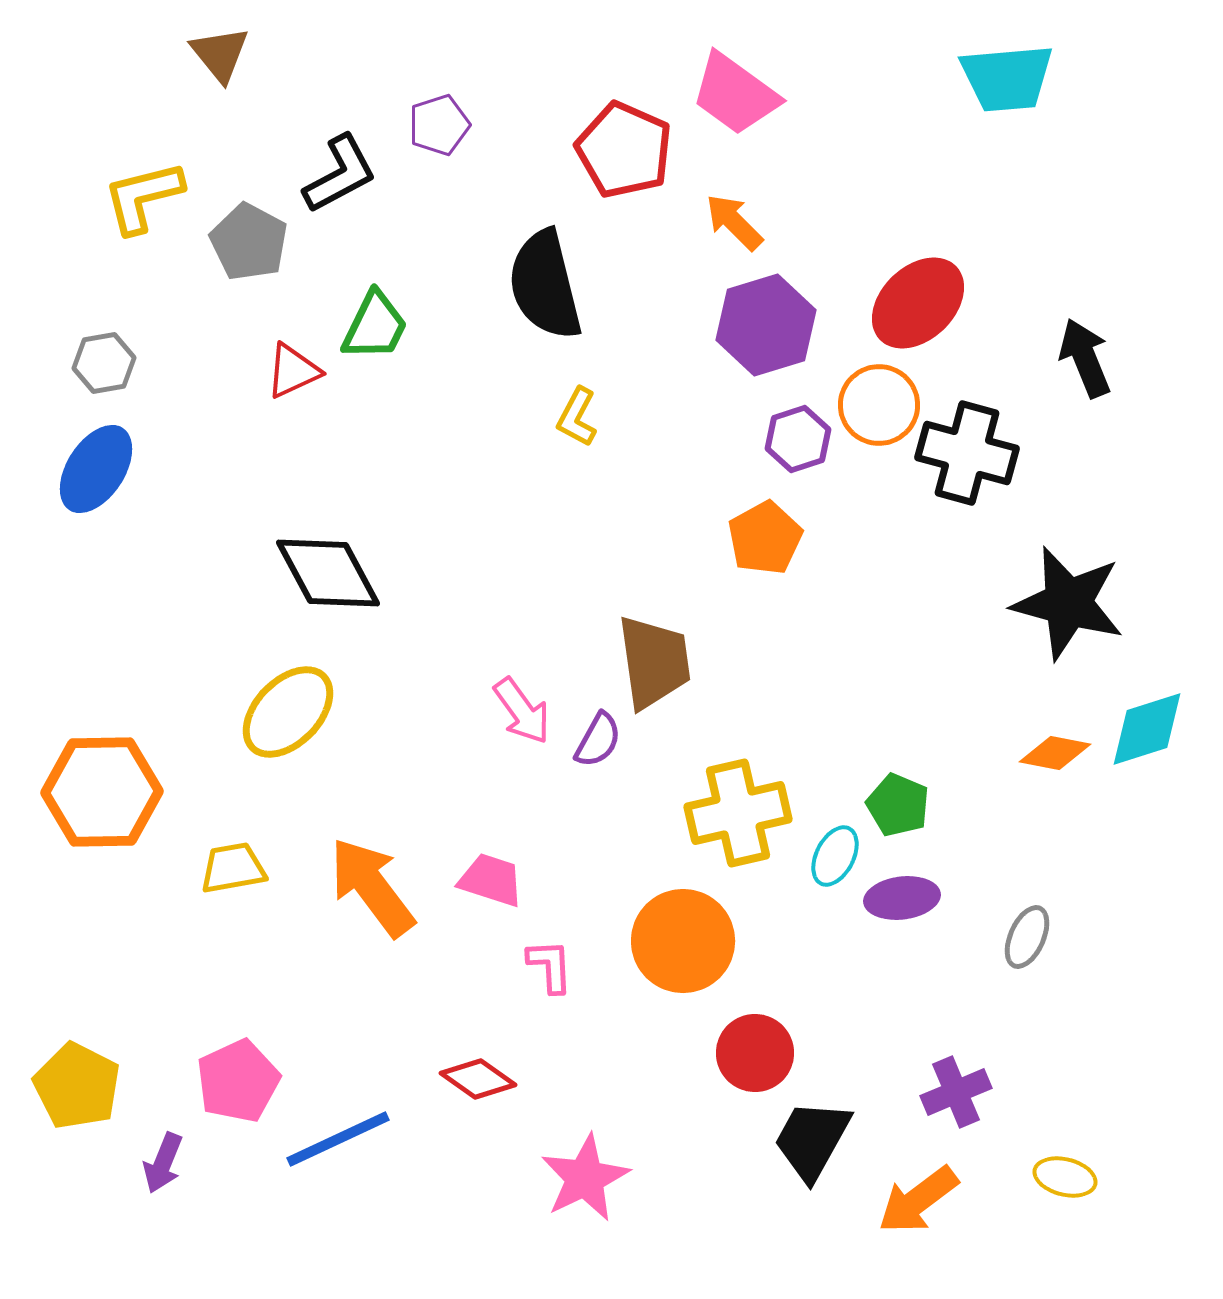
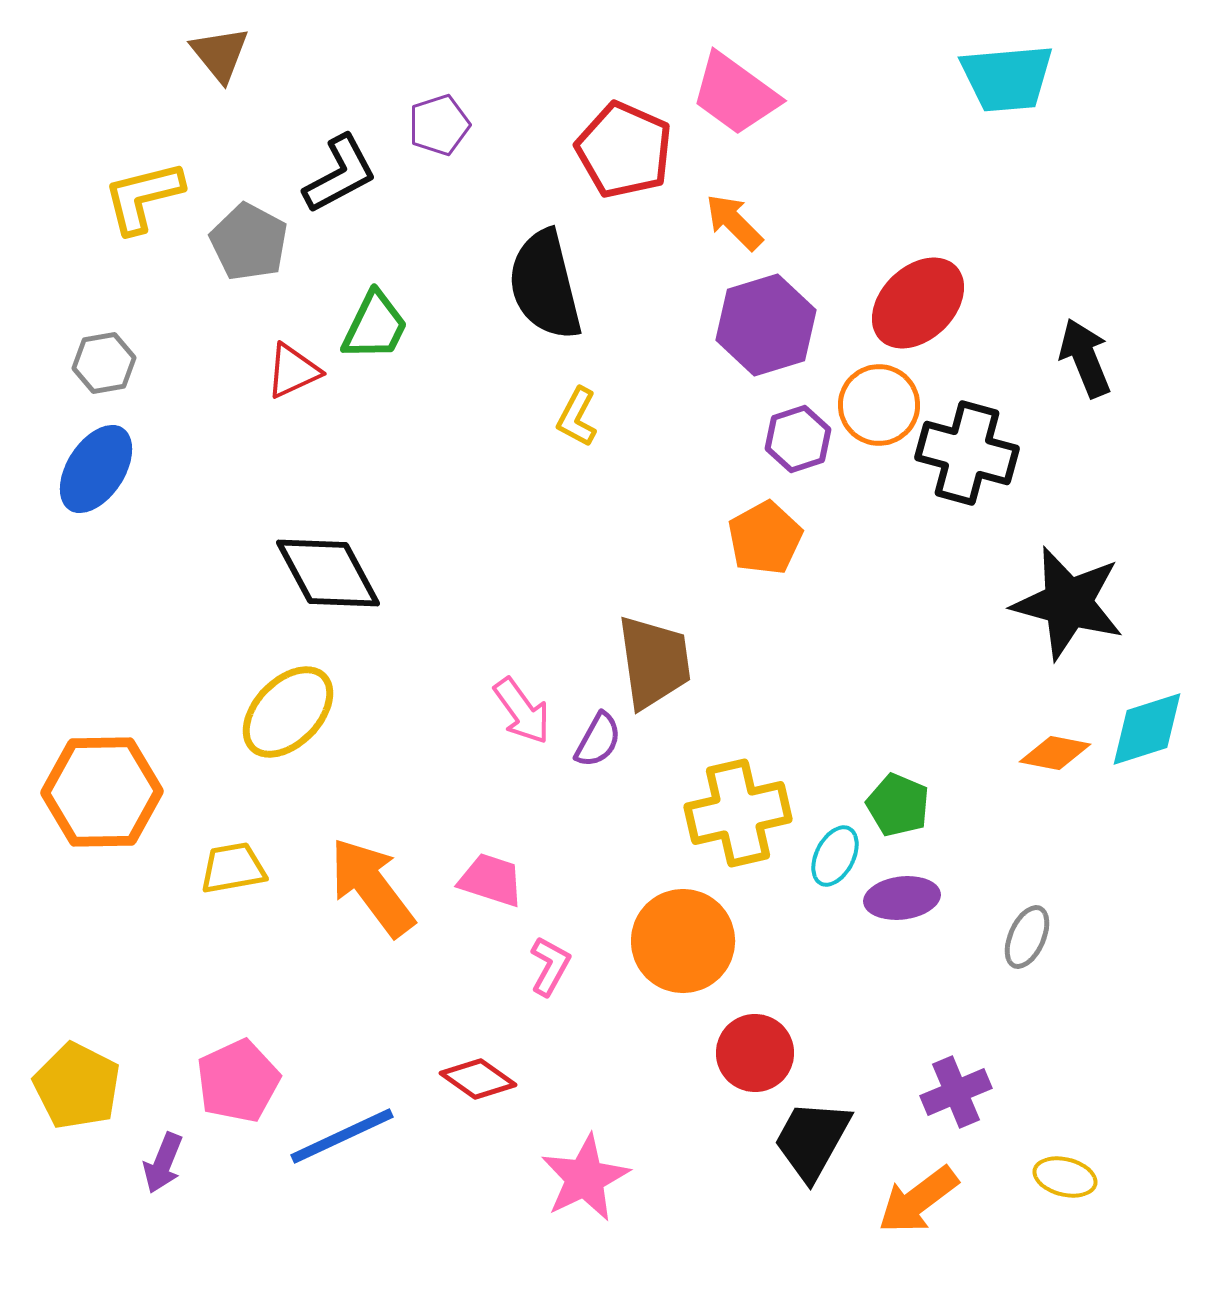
pink L-shape at (550, 966): rotated 32 degrees clockwise
blue line at (338, 1139): moved 4 px right, 3 px up
